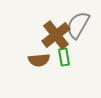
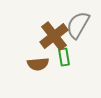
brown cross: moved 2 px left, 1 px down
brown semicircle: moved 1 px left, 4 px down
